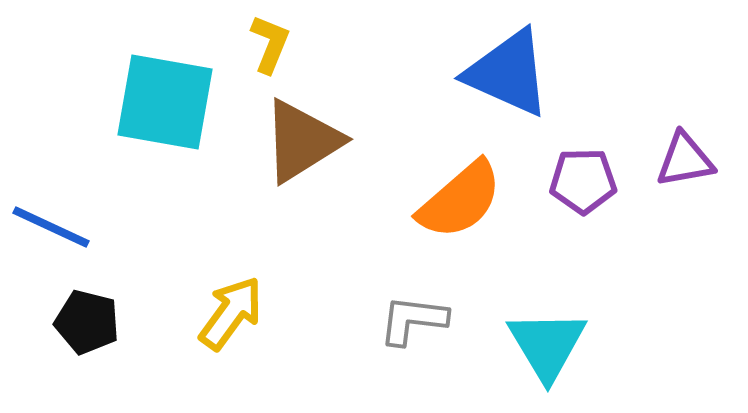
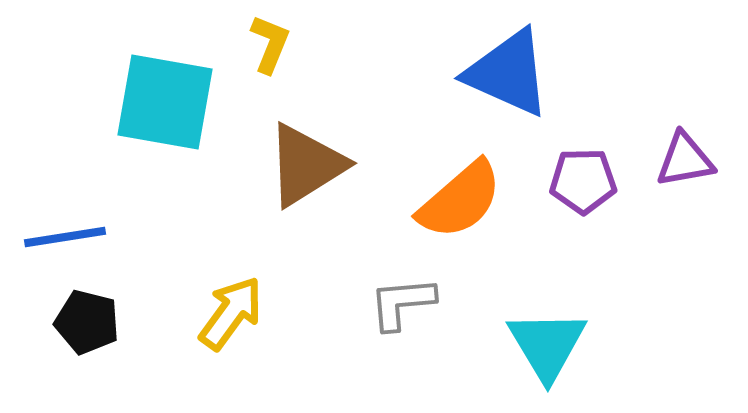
brown triangle: moved 4 px right, 24 px down
blue line: moved 14 px right, 10 px down; rotated 34 degrees counterclockwise
gray L-shape: moved 11 px left, 17 px up; rotated 12 degrees counterclockwise
